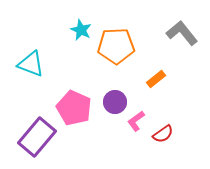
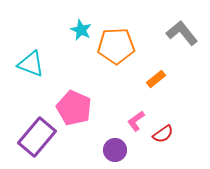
purple circle: moved 48 px down
